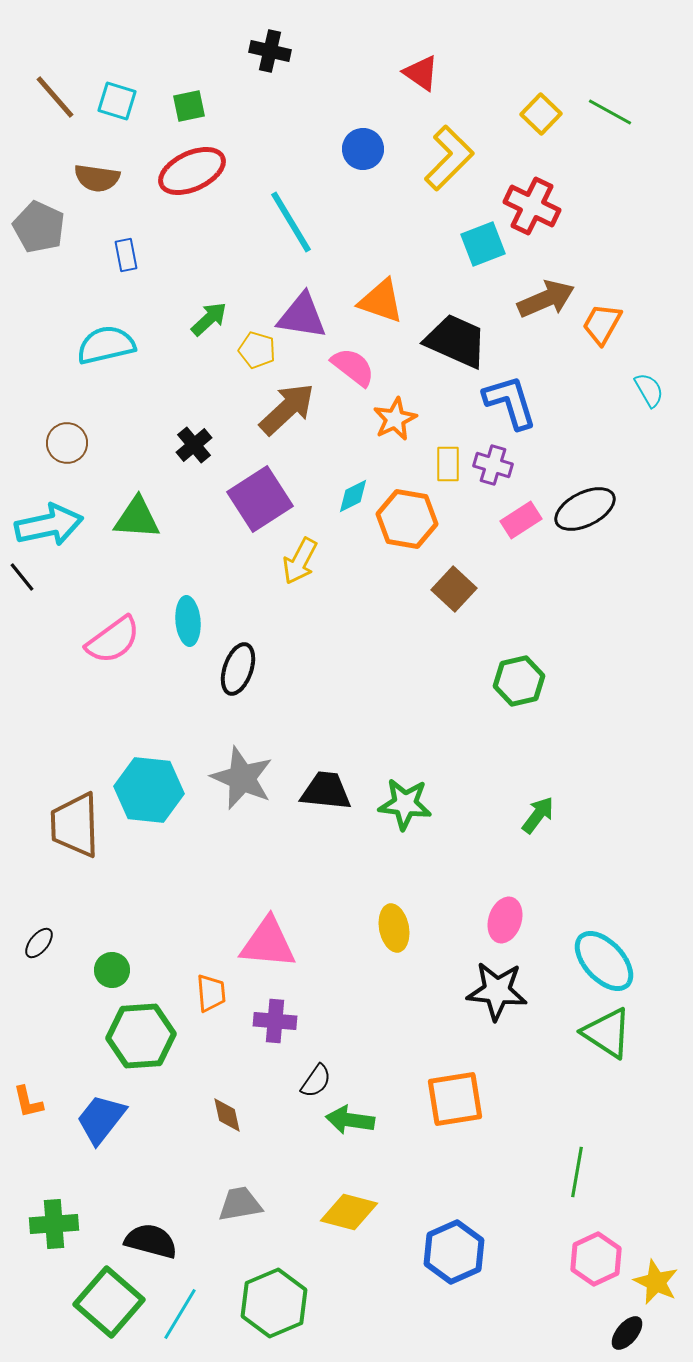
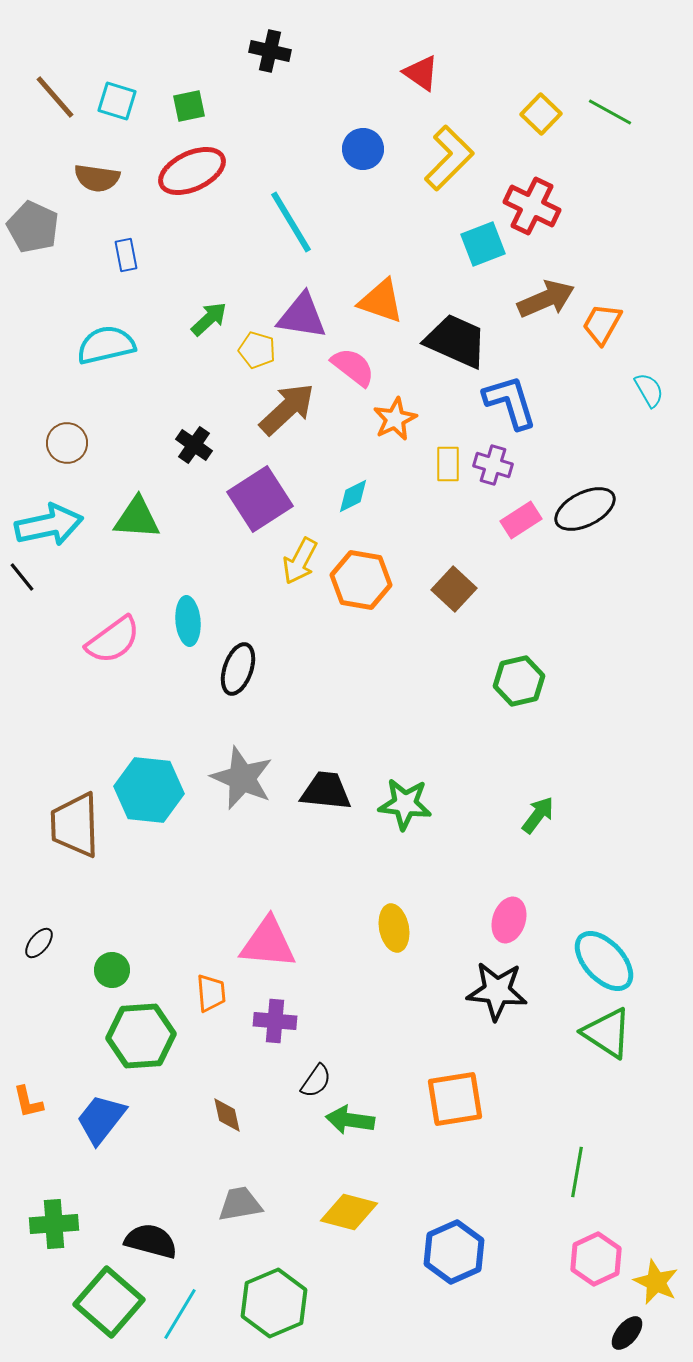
gray pentagon at (39, 227): moved 6 px left
black cross at (194, 445): rotated 15 degrees counterclockwise
orange hexagon at (407, 519): moved 46 px left, 61 px down
pink ellipse at (505, 920): moved 4 px right
